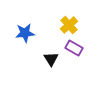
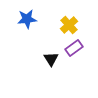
blue star: moved 2 px right, 14 px up
purple rectangle: rotated 66 degrees counterclockwise
